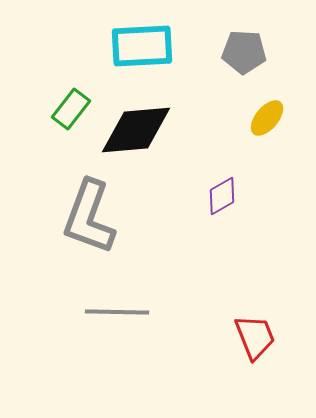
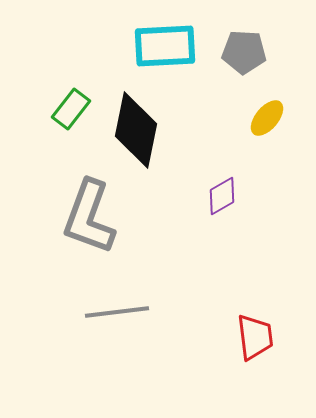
cyan rectangle: moved 23 px right
black diamond: rotated 74 degrees counterclockwise
gray line: rotated 8 degrees counterclockwise
red trapezoid: rotated 15 degrees clockwise
